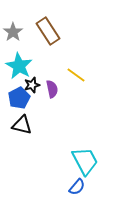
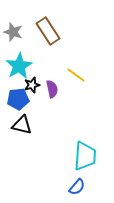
gray star: rotated 18 degrees counterclockwise
cyan star: rotated 12 degrees clockwise
blue pentagon: moved 1 px left, 1 px down; rotated 20 degrees clockwise
cyan trapezoid: moved 5 px up; rotated 32 degrees clockwise
